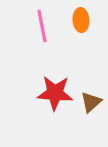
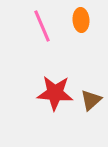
pink line: rotated 12 degrees counterclockwise
brown triangle: moved 2 px up
